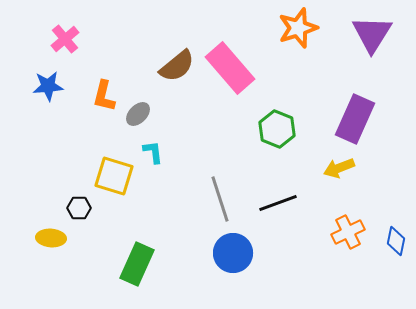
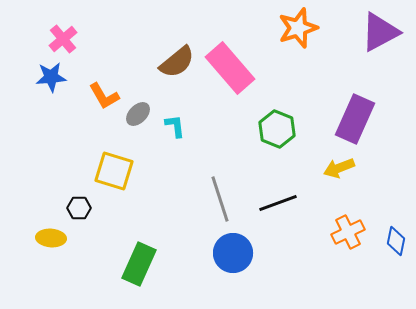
purple triangle: moved 8 px right, 2 px up; rotated 30 degrees clockwise
pink cross: moved 2 px left
brown semicircle: moved 4 px up
blue star: moved 3 px right, 9 px up
orange L-shape: rotated 44 degrees counterclockwise
cyan L-shape: moved 22 px right, 26 px up
yellow square: moved 5 px up
green rectangle: moved 2 px right
